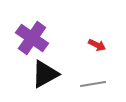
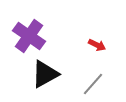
purple cross: moved 3 px left, 2 px up
gray line: rotated 40 degrees counterclockwise
